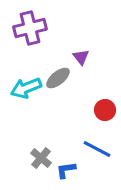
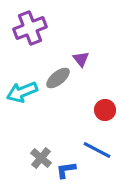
purple cross: rotated 8 degrees counterclockwise
purple triangle: moved 2 px down
cyan arrow: moved 4 px left, 4 px down
blue line: moved 1 px down
